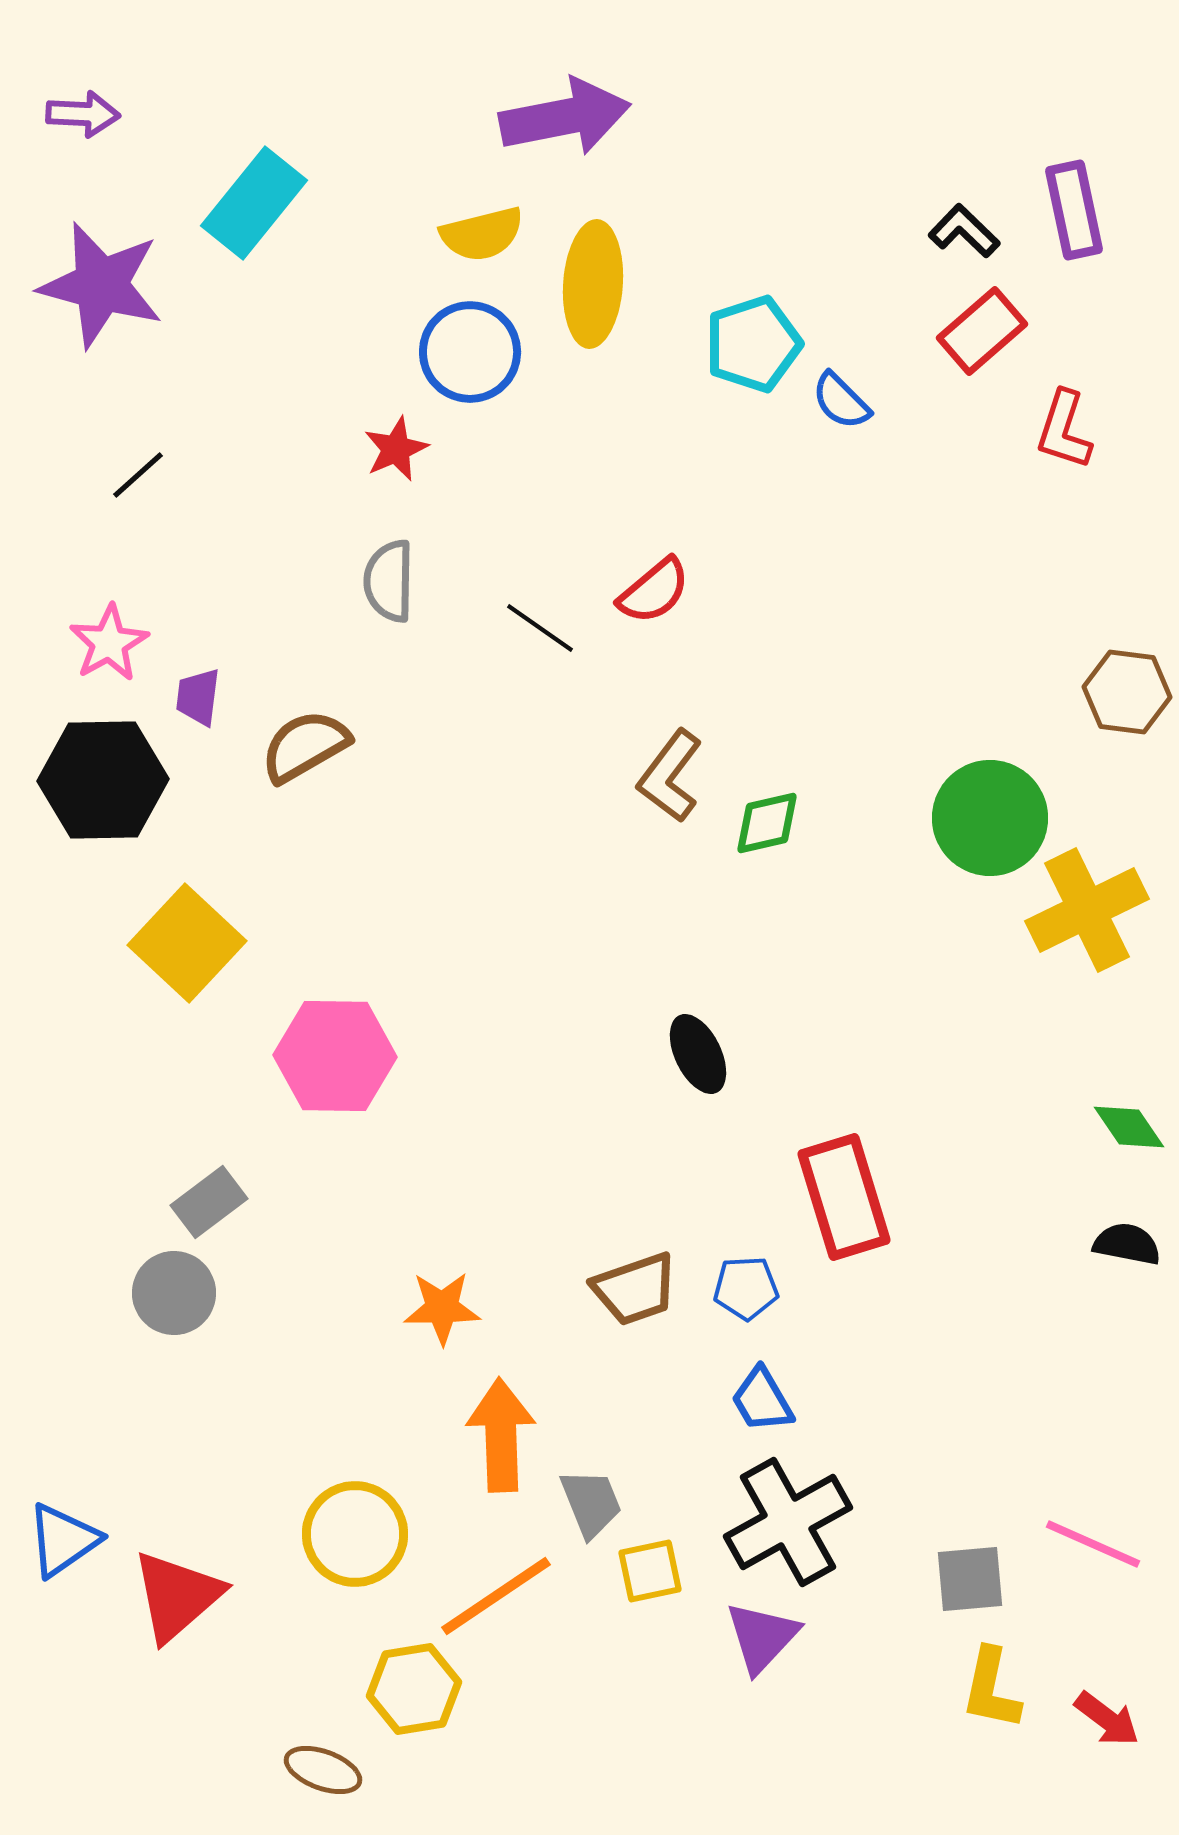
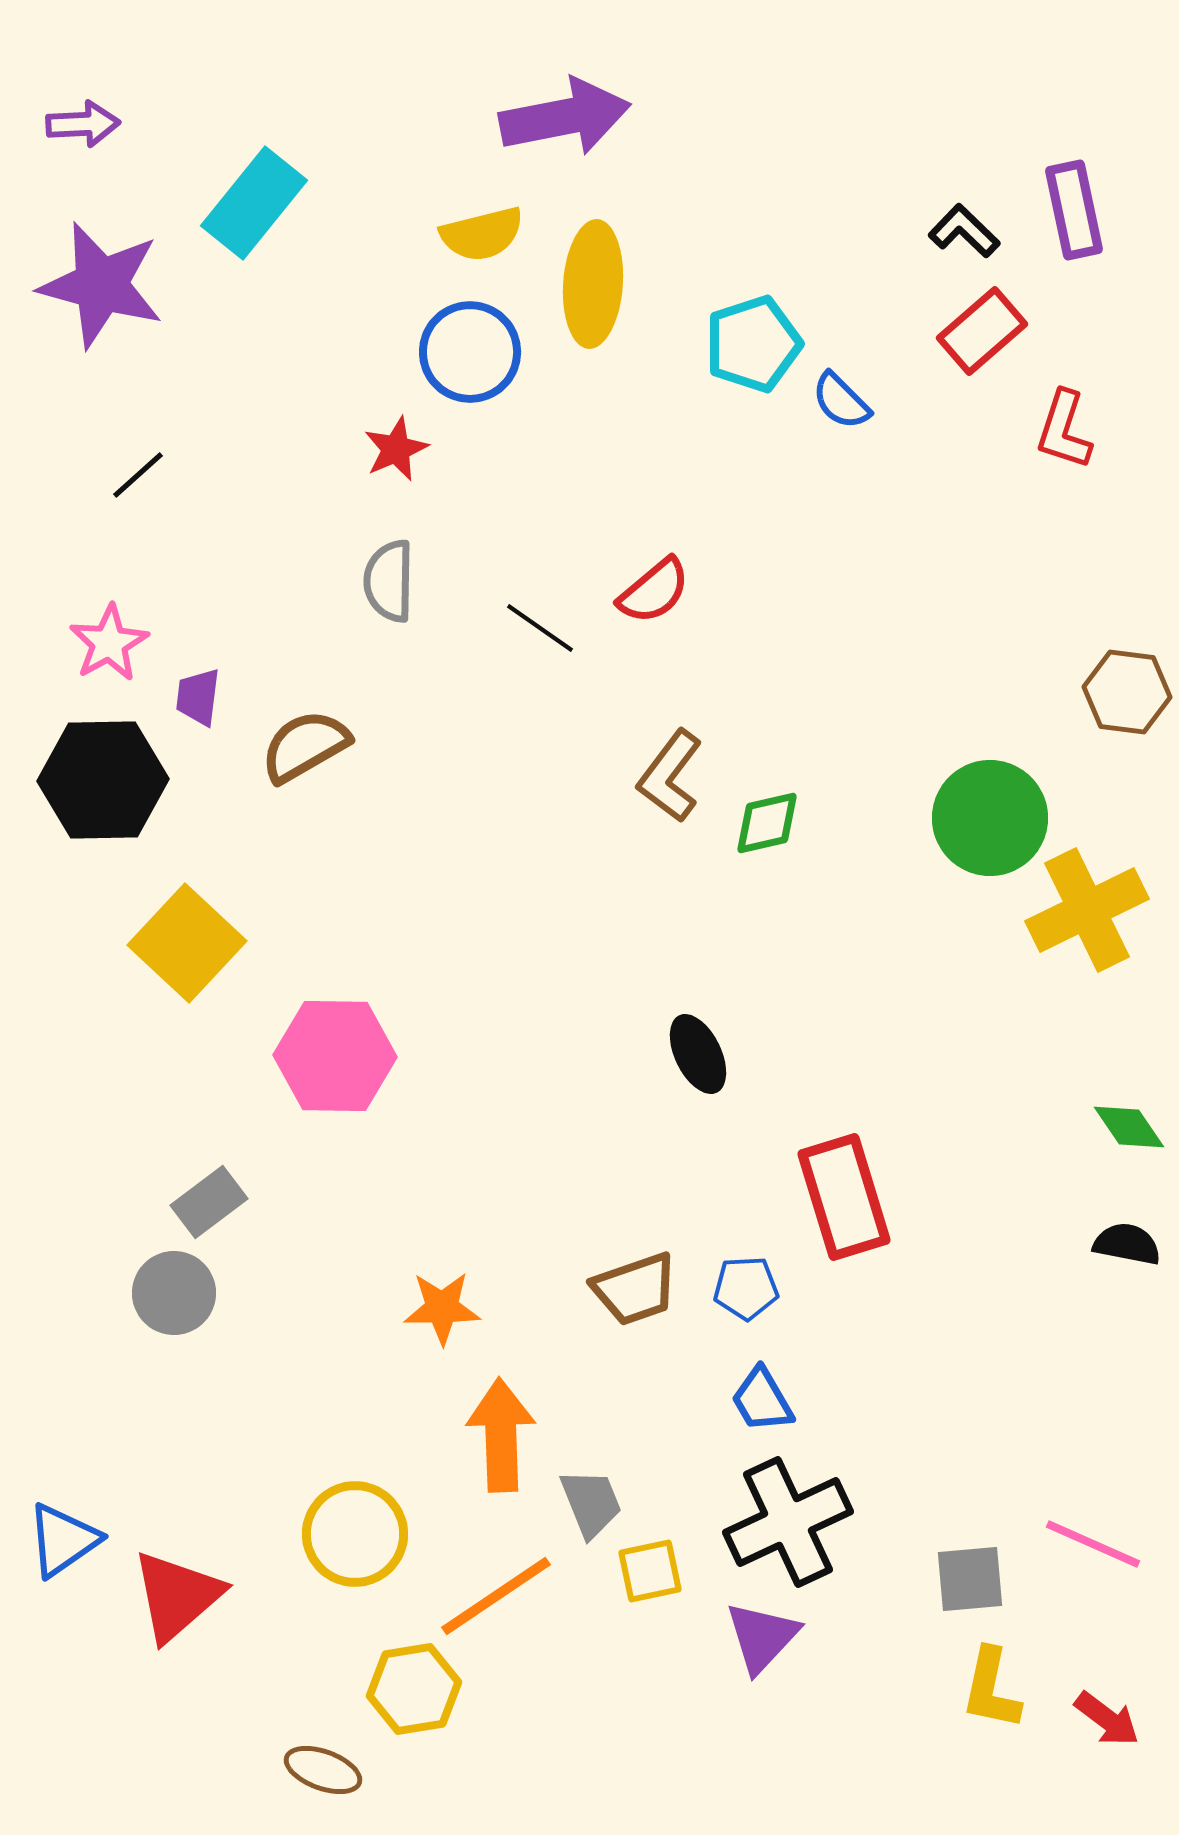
purple arrow at (83, 114): moved 10 px down; rotated 6 degrees counterclockwise
black cross at (788, 1522): rotated 4 degrees clockwise
